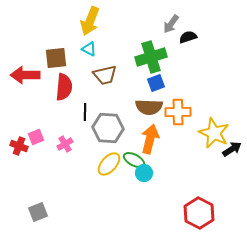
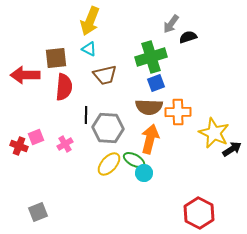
black line: moved 1 px right, 3 px down
